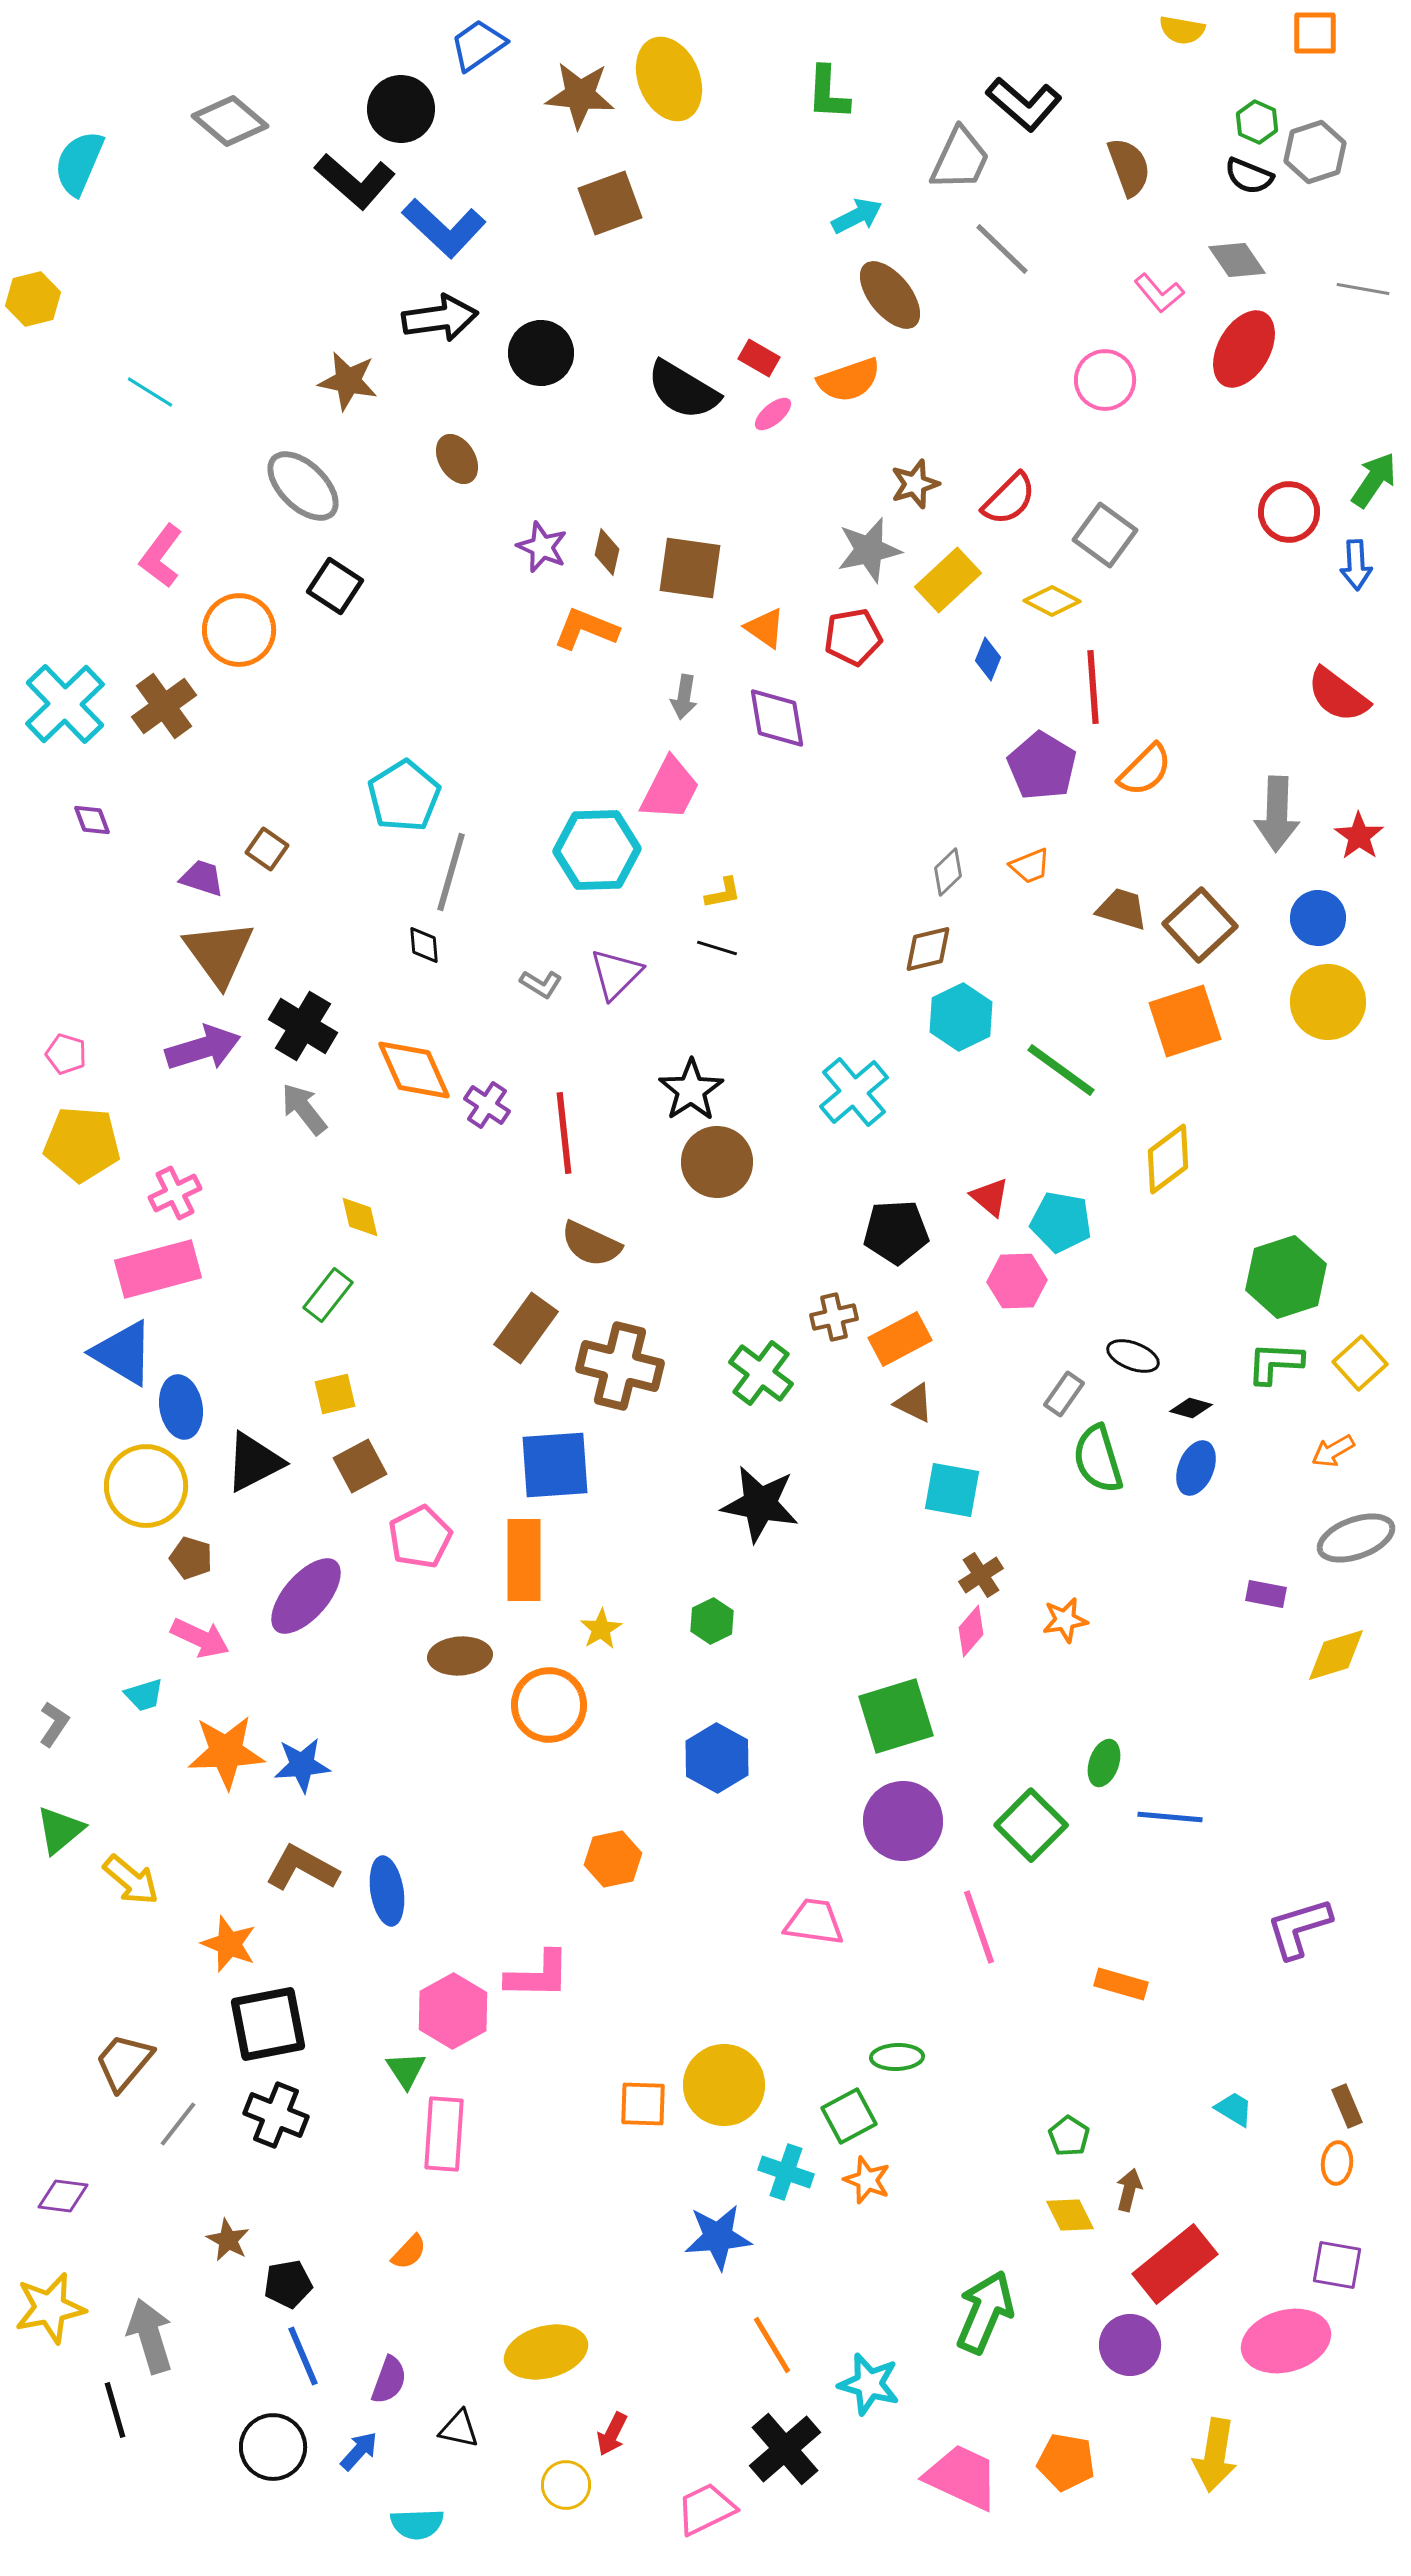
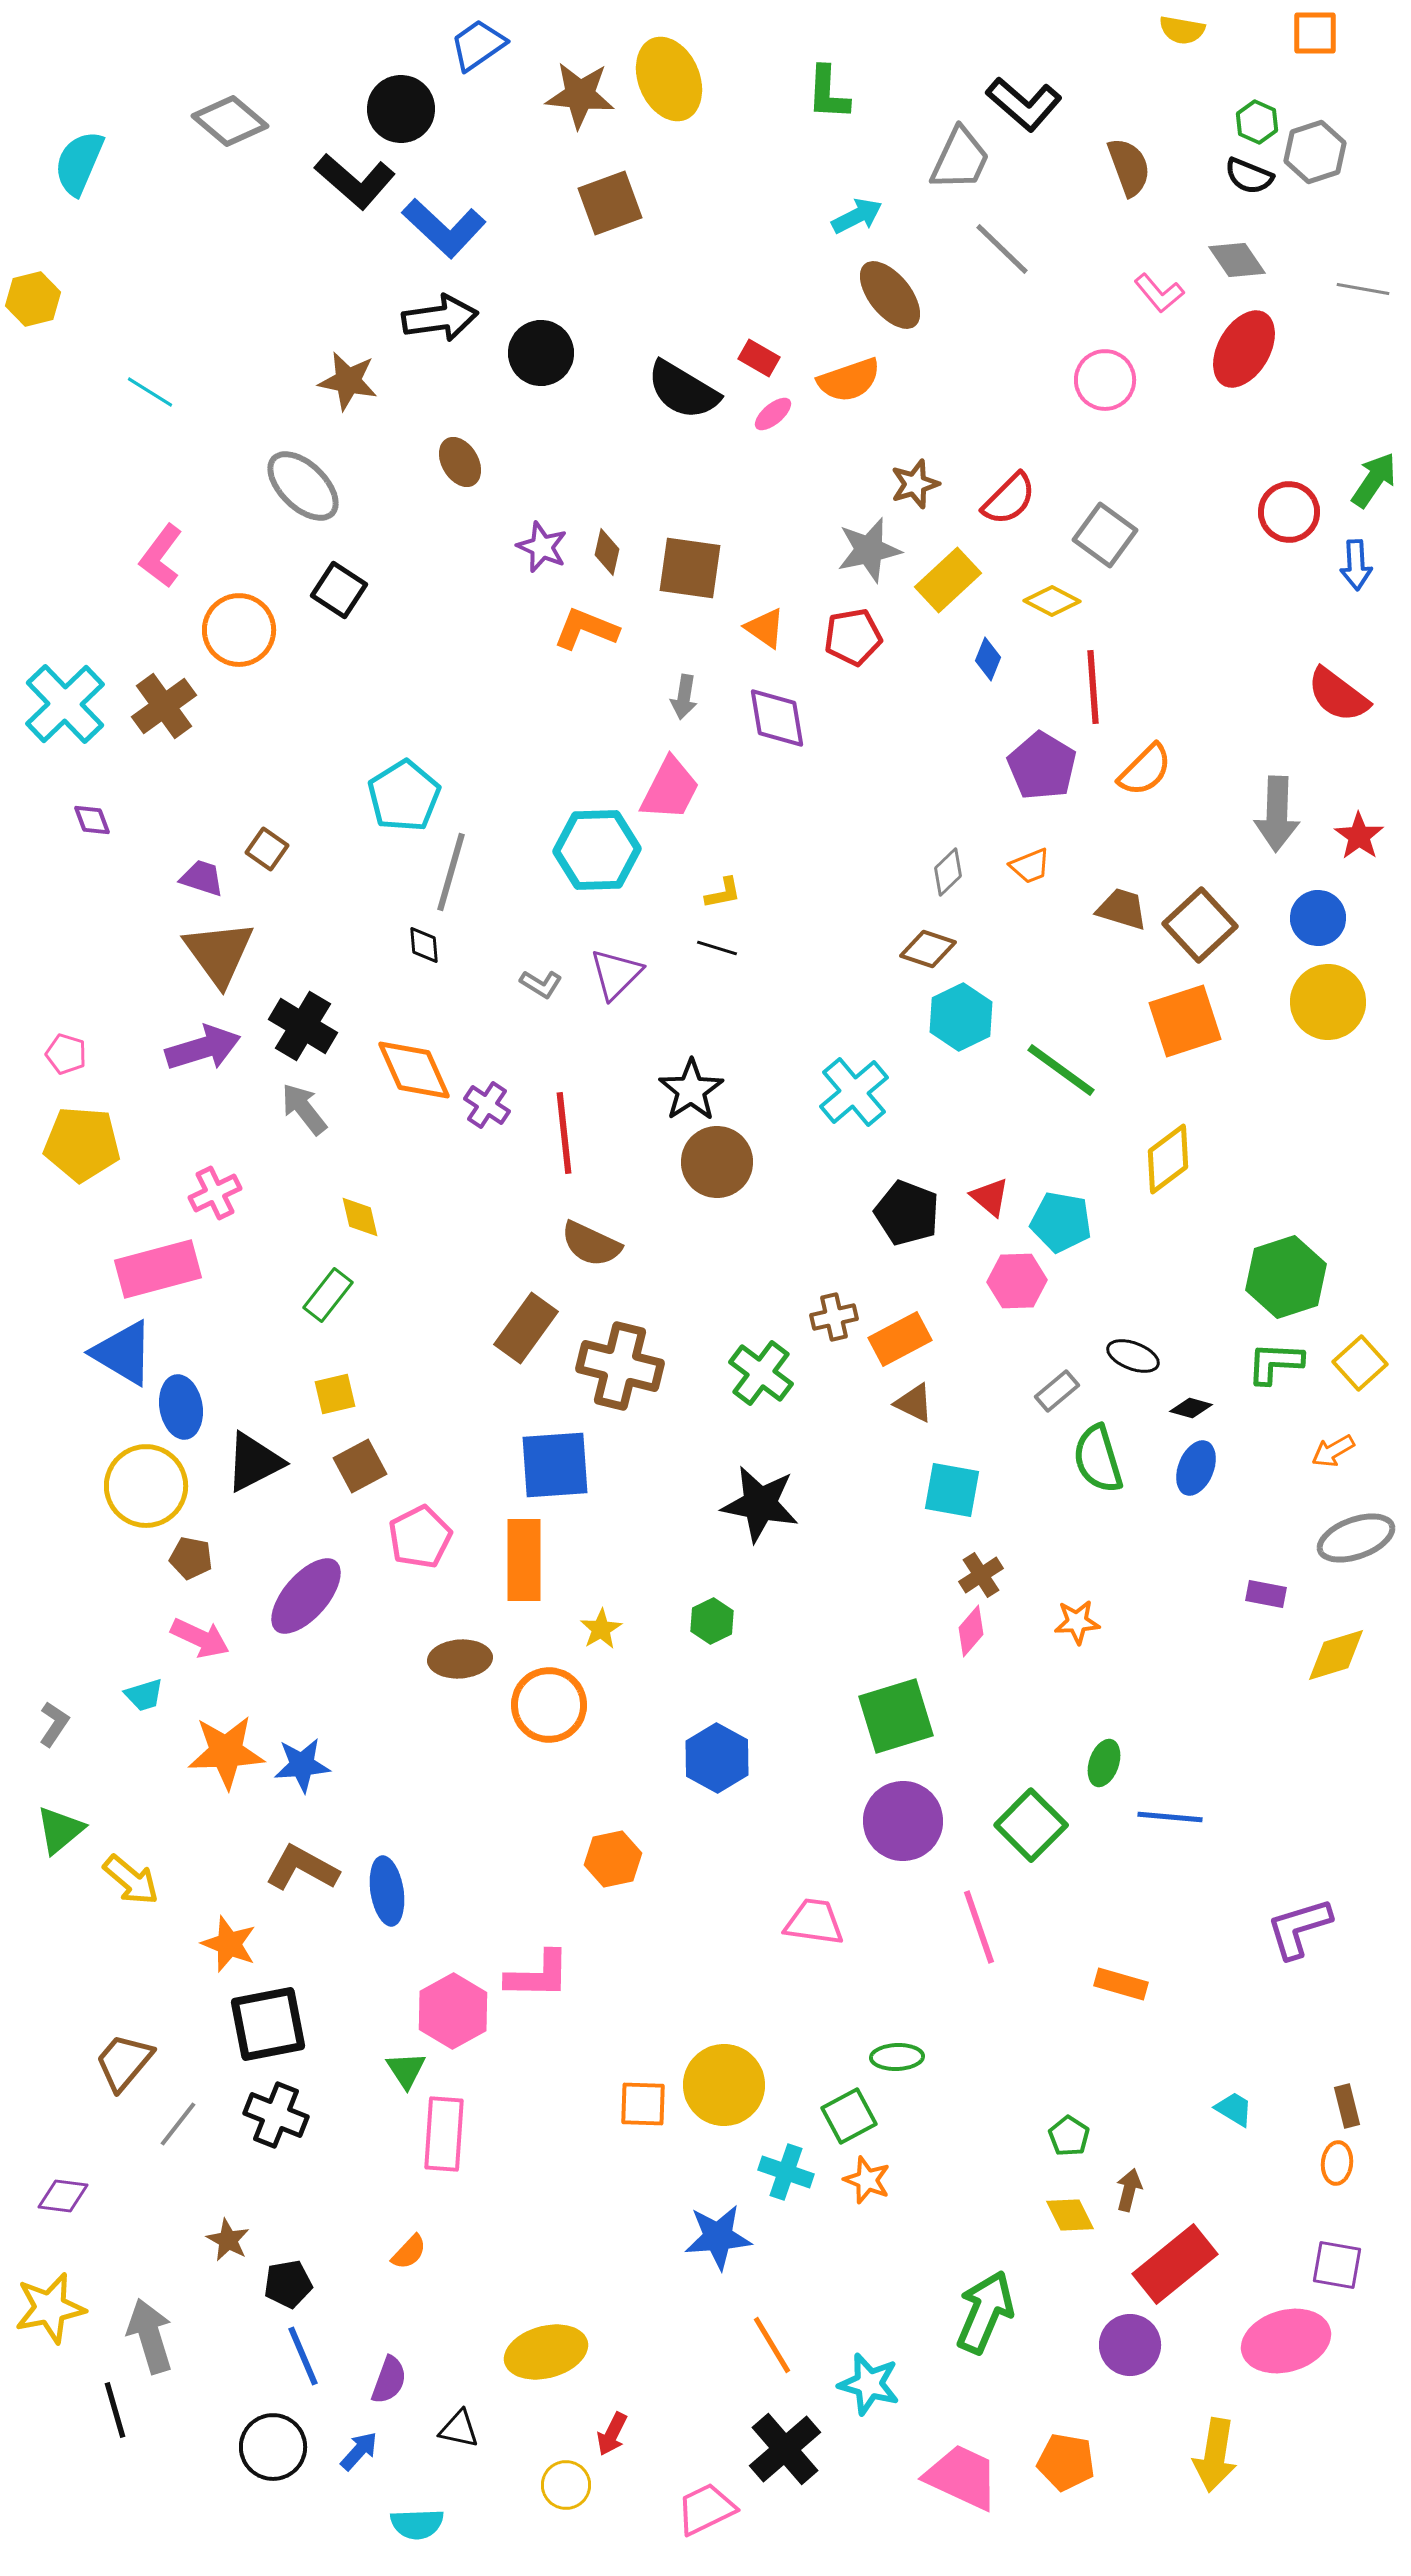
brown ellipse at (457, 459): moved 3 px right, 3 px down
black square at (335, 586): moved 4 px right, 4 px down
brown diamond at (928, 949): rotated 32 degrees clockwise
pink cross at (175, 1193): moved 40 px right
black pentagon at (896, 1232): moved 11 px right, 19 px up; rotated 24 degrees clockwise
gray rectangle at (1064, 1394): moved 7 px left, 3 px up; rotated 15 degrees clockwise
brown pentagon at (191, 1558): rotated 6 degrees counterclockwise
orange star at (1065, 1620): moved 12 px right, 2 px down; rotated 6 degrees clockwise
brown ellipse at (460, 1656): moved 3 px down
brown rectangle at (1347, 2106): rotated 9 degrees clockwise
